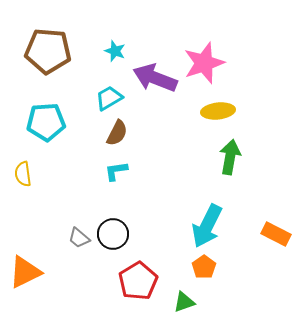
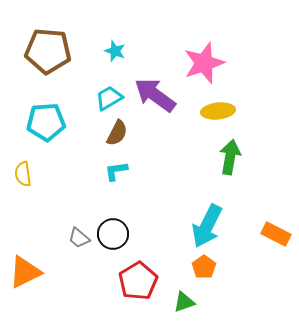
purple arrow: moved 17 px down; rotated 15 degrees clockwise
